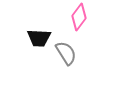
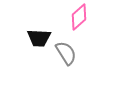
pink diamond: rotated 12 degrees clockwise
